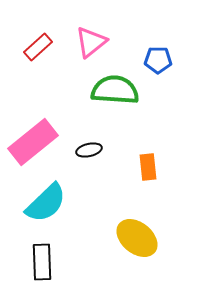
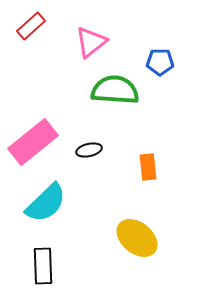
red rectangle: moved 7 px left, 21 px up
blue pentagon: moved 2 px right, 2 px down
black rectangle: moved 1 px right, 4 px down
